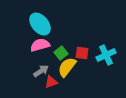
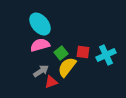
red square: moved 1 px right, 1 px up
